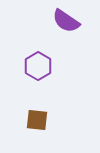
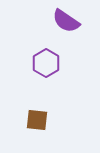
purple hexagon: moved 8 px right, 3 px up
